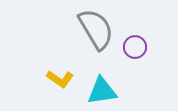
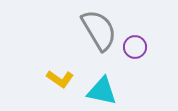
gray semicircle: moved 3 px right, 1 px down
cyan triangle: rotated 20 degrees clockwise
